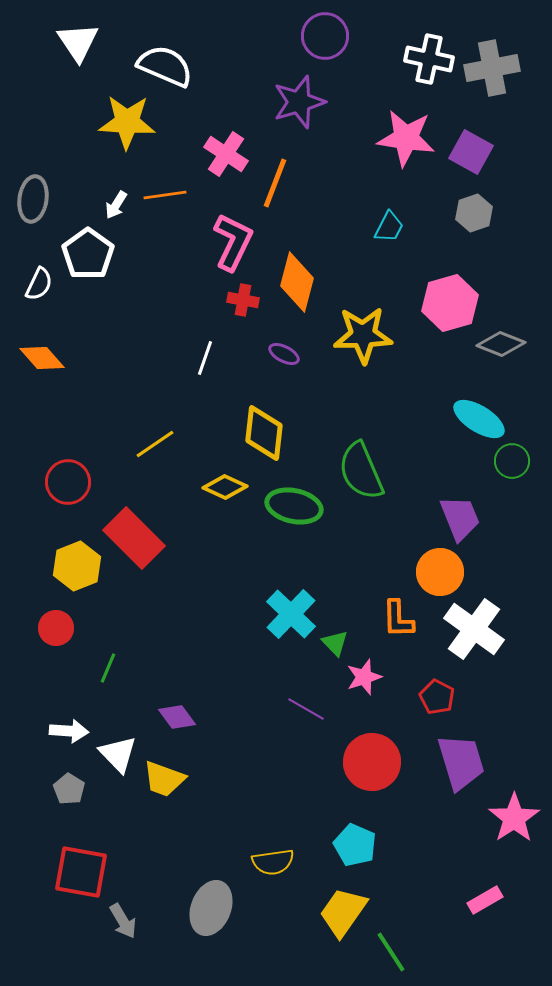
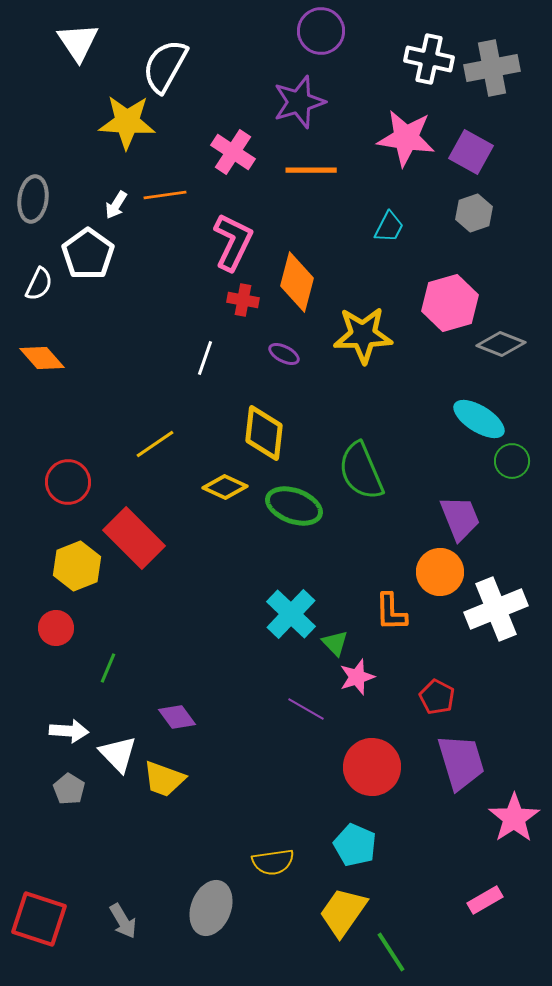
purple circle at (325, 36): moved 4 px left, 5 px up
white semicircle at (165, 66): rotated 84 degrees counterclockwise
pink cross at (226, 154): moved 7 px right, 2 px up
orange line at (275, 183): moved 36 px right, 13 px up; rotated 69 degrees clockwise
green ellipse at (294, 506): rotated 8 degrees clockwise
orange L-shape at (398, 619): moved 7 px left, 7 px up
white cross at (474, 629): moved 22 px right, 20 px up; rotated 32 degrees clockwise
pink star at (364, 677): moved 7 px left
red circle at (372, 762): moved 5 px down
red square at (81, 872): moved 42 px left, 47 px down; rotated 8 degrees clockwise
